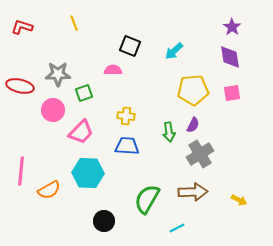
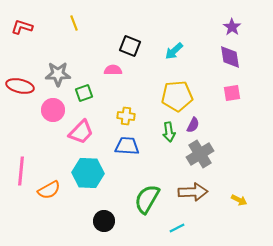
yellow pentagon: moved 16 px left, 6 px down
